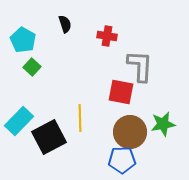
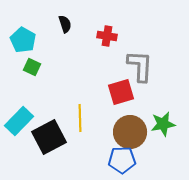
green square: rotated 18 degrees counterclockwise
red square: rotated 28 degrees counterclockwise
